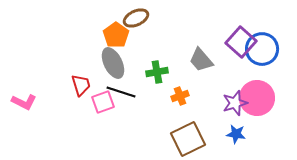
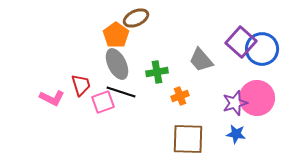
gray ellipse: moved 4 px right, 1 px down
pink L-shape: moved 28 px right, 4 px up
brown square: rotated 28 degrees clockwise
